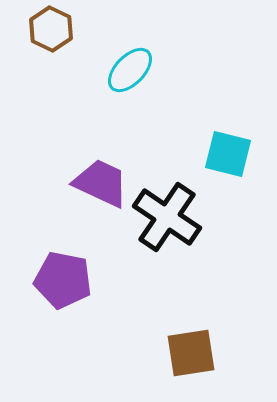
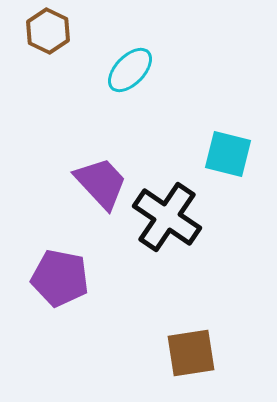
brown hexagon: moved 3 px left, 2 px down
purple trapezoid: rotated 22 degrees clockwise
purple pentagon: moved 3 px left, 2 px up
